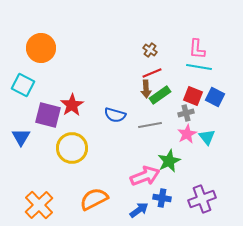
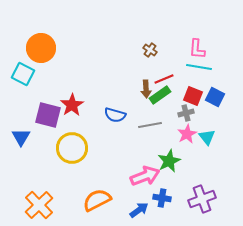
red line: moved 12 px right, 6 px down
cyan square: moved 11 px up
orange semicircle: moved 3 px right, 1 px down
